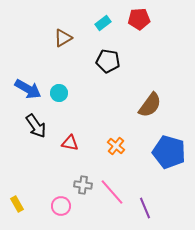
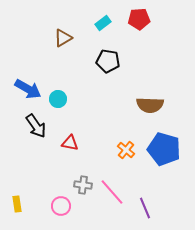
cyan circle: moved 1 px left, 6 px down
brown semicircle: rotated 56 degrees clockwise
orange cross: moved 10 px right, 4 px down
blue pentagon: moved 5 px left, 3 px up
yellow rectangle: rotated 21 degrees clockwise
